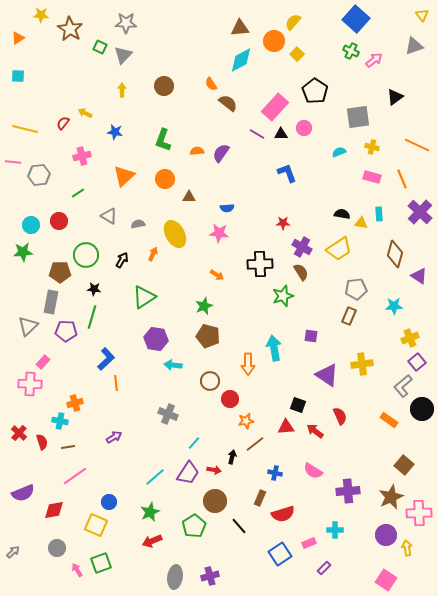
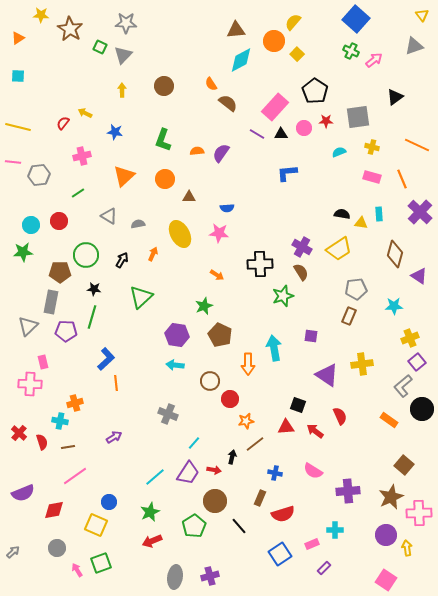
brown triangle at (240, 28): moved 4 px left, 2 px down
yellow line at (25, 129): moved 7 px left, 2 px up
blue L-shape at (287, 173): rotated 75 degrees counterclockwise
red star at (283, 223): moved 43 px right, 102 px up
yellow ellipse at (175, 234): moved 5 px right
green triangle at (144, 297): moved 3 px left; rotated 10 degrees counterclockwise
brown pentagon at (208, 336): moved 12 px right, 1 px up; rotated 10 degrees clockwise
purple hexagon at (156, 339): moved 21 px right, 4 px up
pink rectangle at (43, 362): rotated 56 degrees counterclockwise
cyan arrow at (173, 365): moved 2 px right
pink rectangle at (309, 543): moved 3 px right, 1 px down
